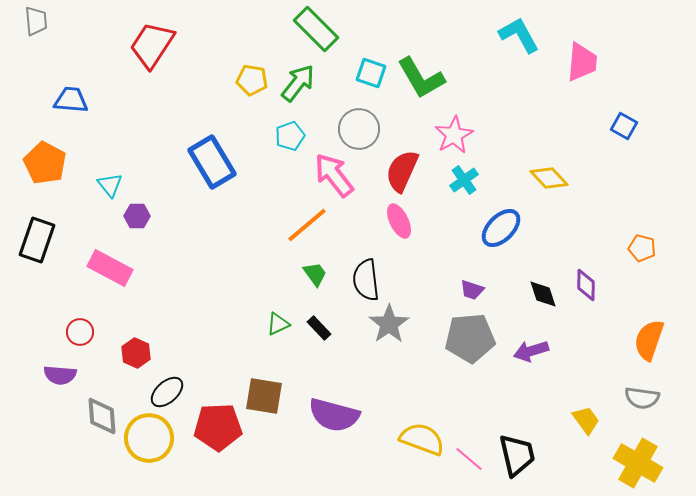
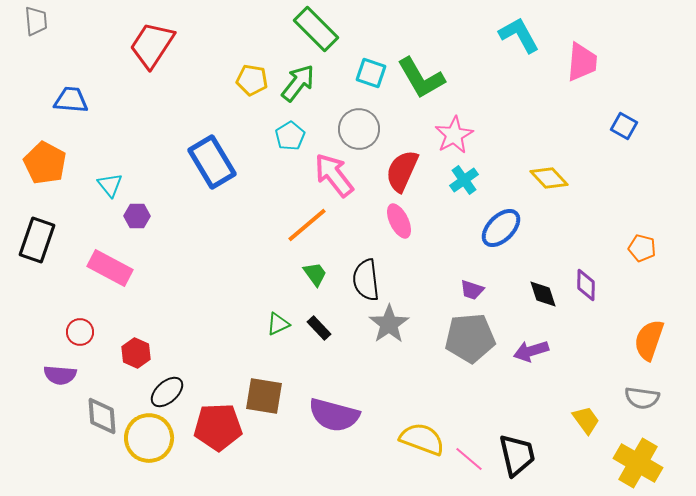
cyan pentagon at (290, 136): rotated 12 degrees counterclockwise
